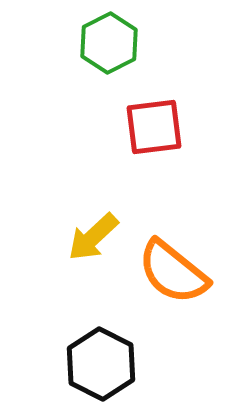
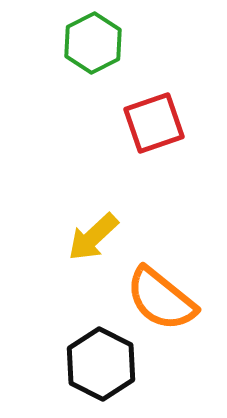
green hexagon: moved 16 px left
red square: moved 4 px up; rotated 12 degrees counterclockwise
orange semicircle: moved 12 px left, 27 px down
